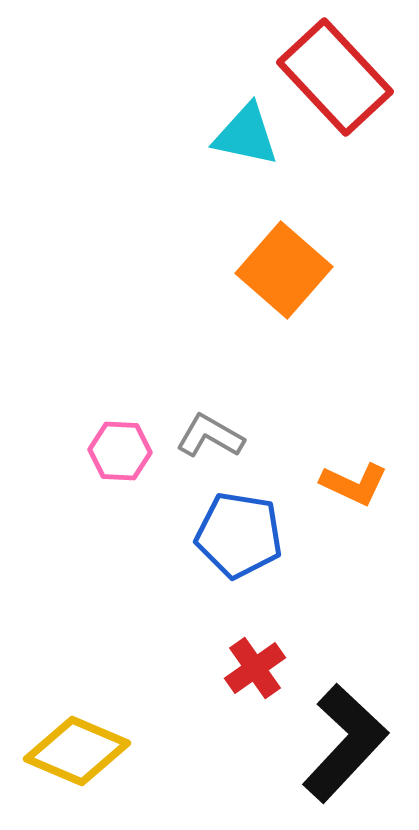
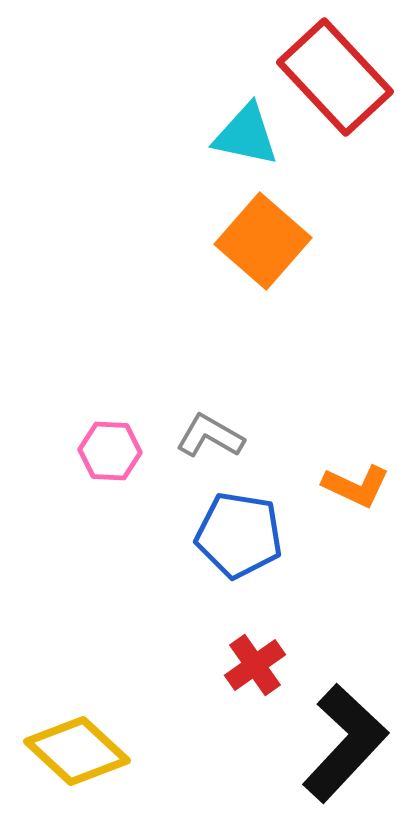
orange square: moved 21 px left, 29 px up
pink hexagon: moved 10 px left
orange L-shape: moved 2 px right, 2 px down
red cross: moved 3 px up
yellow diamond: rotated 20 degrees clockwise
